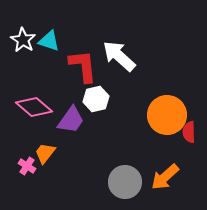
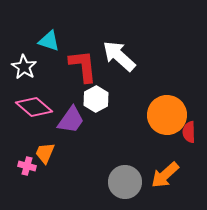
white star: moved 1 px right, 27 px down
white hexagon: rotated 15 degrees counterclockwise
orange trapezoid: rotated 15 degrees counterclockwise
pink cross: rotated 18 degrees counterclockwise
orange arrow: moved 2 px up
